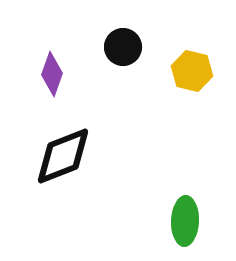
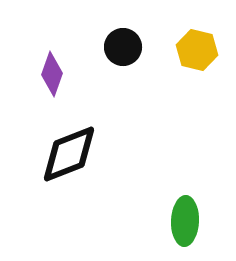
yellow hexagon: moved 5 px right, 21 px up
black diamond: moved 6 px right, 2 px up
